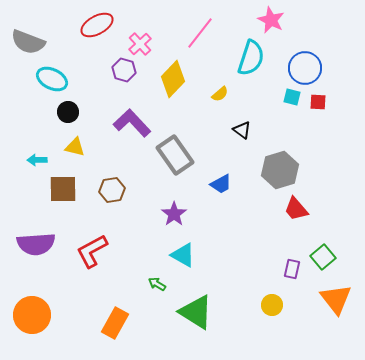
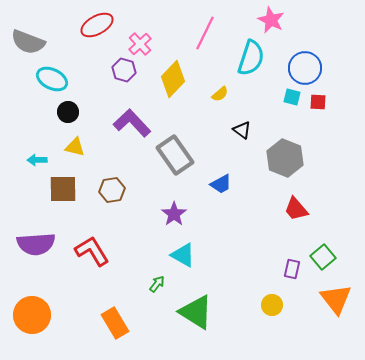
pink line: moved 5 px right; rotated 12 degrees counterclockwise
gray hexagon: moved 5 px right, 12 px up; rotated 21 degrees counterclockwise
red L-shape: rotated 87 degrees clockwise
green arrow: rotated 96 degrees clockwise
orange rectangle: rotated 60 degrees counterclockwise
